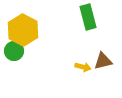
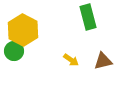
yellow arrow: moved 12 px left, 7 px up; rotated 21 degrees clockwise
